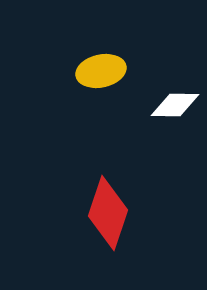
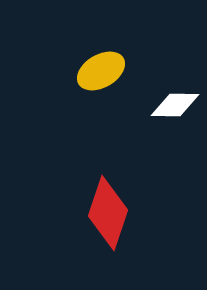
yellow ellipse: rotated 18 degrees counterclockwise
